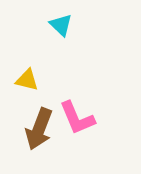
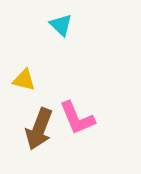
yellow triangle: moved 3 px left
